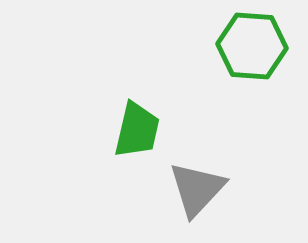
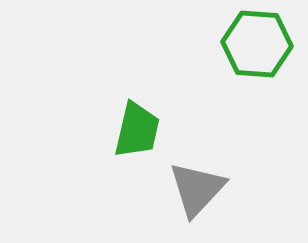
green hexagon: moved 5 px right, 2 px up
